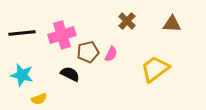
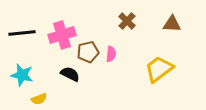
pink semicircle: rotated 21 degrees counterclockwise
yellow trapezoid: moved 4 px right
